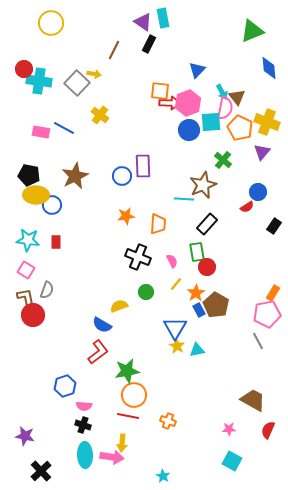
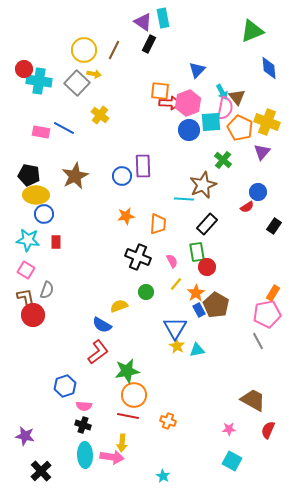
yellow circle at (51, 23): moved 33 px right, 27 px down
blue circle at (52, 205): moved 8 px left, 9 px down
